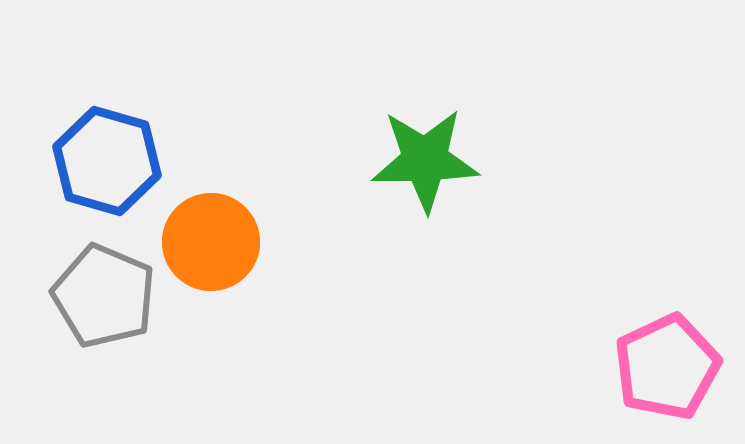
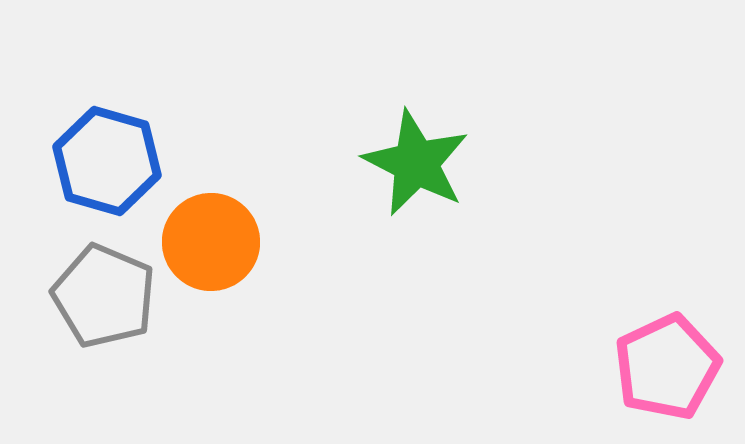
green star: moved 9 px left, 3 px down; rotated 28 degrees clockwise
